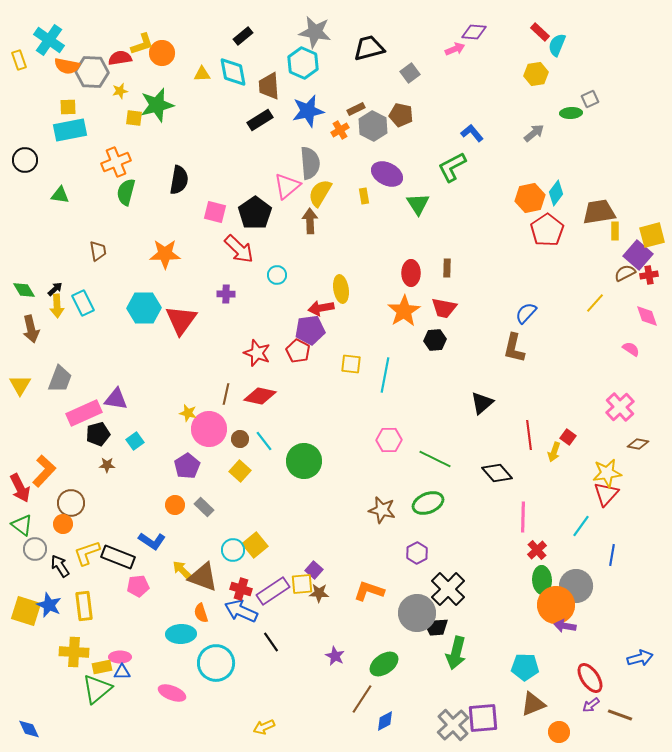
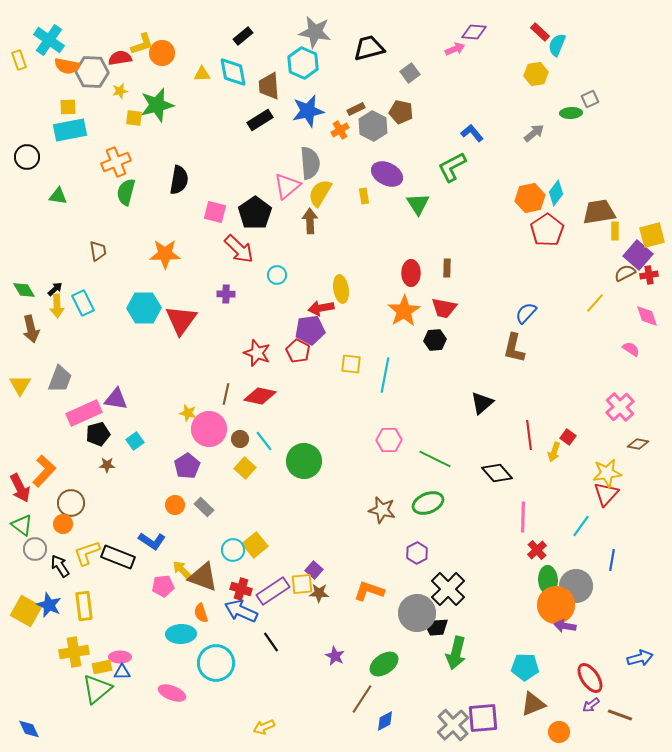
brown pentagon at (401, 115): moved 3 px up
black circle at (25, 160): moved 2 px right, 3 px up
green triangle at (60, 195): moved 2 px left, 1 px down
yellow square at (240, 471): moved 5 px right, 3 px up
blue line at (612, 555): moved 5 px down
green ellipse at (542, 580): moved 6 px right
pink pentagon at (138, 586): moved 25 px right
yellow square at (26, 611): rotated 12 degrees clockwise
yellow cross at (74, 652): rotated 12 degrees counterclockwise
